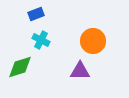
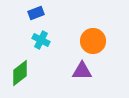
blue rectangle: moved 1 px up
green diamond: moved 6 px down; rotated 20 degrees counterclockwise
purple triangle: moved 2 px right
